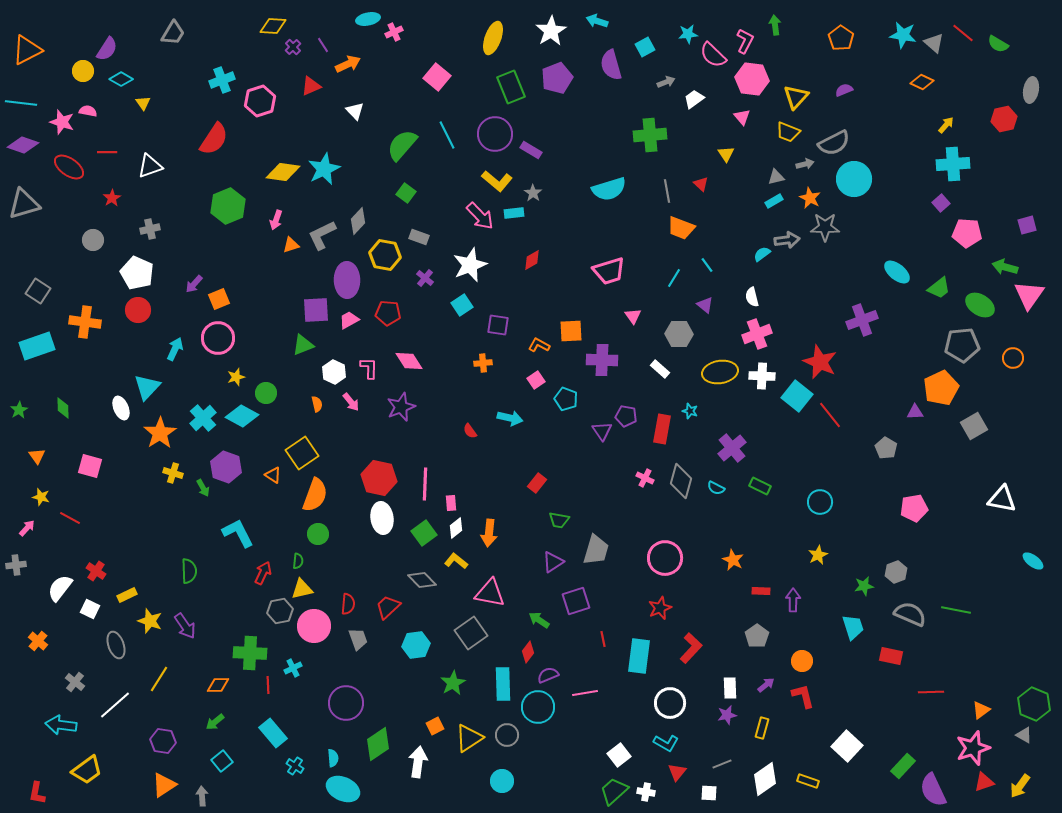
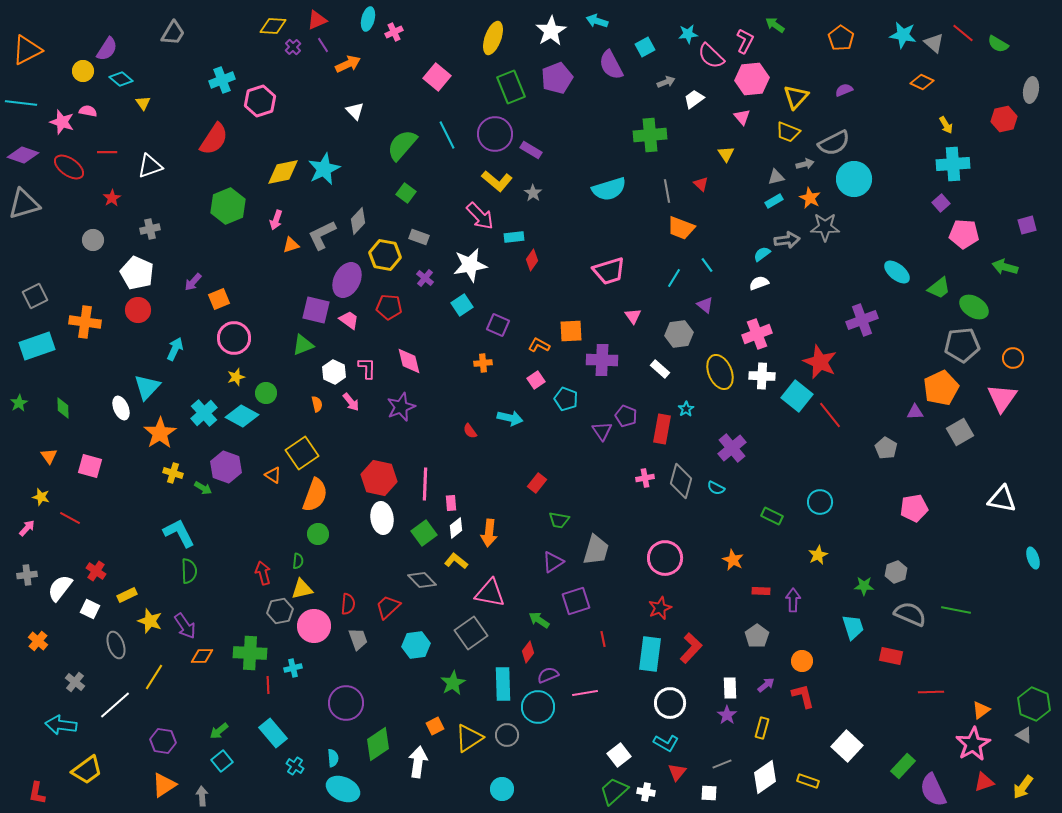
cyan ellipse at (368, 19): rotated 65 degrees counterclockwise
green arrow at (775, 25): rotated 48 degrees counterclockwise
pink semicircle at (713, 55): moved 2 px left, 1 px down
purple semicircle at (611, 65): rotated 12 degrees counterclockwise
cyan diamond at (121, 79): rotated 10 degrees clockwise
pink hexagon at (752, 79): rotated 12 degrees counterclockwise
red triangle at (311, 86): moved 6 px right, 66 px up
yellow arrow at (946, 125): rotated 108 degrees clockwise
purple diamond at (23, 145): moved 10 px down
yellow diamond at (283, 172): rotated 20 degrees counterclockwise
cyan rectangle at (514, 213): moved 24 px down
pink pentagon at (967, 233): moved 3 px left, 1 px down
red diamond at (532, 260): rotated 25 degrees counterclockwise
white star at (470, 265): rotated 12 degrees clockwise
purple ellipse at (347, 280): rotated 28 degrees clockwise
purple arrow at (194, 284): moved 1 px left, 2 px up
gray square at (38, 291): moved 3 px left, 5 px down; rotated 30 degrees clockwise
pink triangle at (1029, 295): moved 27 px left, 103 px down
white semicircle at (752, 297): moved 7 px right, 14 px up; rotated 84 degrees clockwise
green ellipse at (980, 305): moved 6 px left, 2 px down
purple square at (316, 310): rotated 16 degrees clockwise
red pentagon at (388, 313): moved 1 px right, 6 px up
pink trapezoid at (349, 320): rotated 65 degrees clockwise
purple square at (498, 325): rotated 15 degrees clockwise
gray hexagon at (679, 334): rotated 8 degrees counterclockwise
pink circle at (218, 338): moved 16 px right
pink diamond at (409, 361): rotated 20 degrees clockwise
pink L-shape at (369, 368): moved 2 px left
yellow ellipse at (720, 372): rotated 76 degrees clockwise
green star at (19, 410): moved 7 px up
cyan star at (690, 411): moved 4 px left, 2 px up; rotated 21 degrees clockwise
purple pentagon at (626, 416): rotated 10 degrees clockwise
cyan cross at (203, 418): moved 1 px right, 5 px up
gray square at (974, 426): moved 14 px left, 6 px down
orange triangle at (37, 456): moved 12 px right
pink cross at (645, 478): rotated 36 degrees counterclockwise
green rectangle at (760, 486): moved 12 px right, 30 px down
green arrow at (203, 488): rotated 30 degrees counterclockwise
cyan L-shape at (238, 533): moved 59 px left
cyan ellipse at (1033, 561): moved 3 px up; rotated 35 degrees clockwise
gray cross at (16, 565): moved 11 px right, 10 px down
red arrow at (263, 573): rotated 40 degrees counterclockwise
green star at (864, 586): rotated 12 degrees clockwise
cyan rectangle at (639, 656): moved 11 px right, 2 px up
cyan cross at (293, 668): rotated 12 degrees clockwise
yellow line at (159, 679): moved 5 px left, 2 px up
orange diamond at (218, 685): moved 16 px left, 29 px up
purple star at (727, 715): rotated 24 degrees counterclockwise
green arrow at (215, 722): moved 4 px right, 9 px down
pink star at (973, 748): moved 4 px up; rotated 12 degrees counterclockwise
white diamond at (765, 779): moved 2 px up
cyan circle at (502, 781): moved 8 px down
yellow arrow at (1020, 786): moved 3 px right, 1 px down
